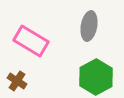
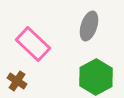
gray ellipse: rotated 8 degrees clockwise
pink rectangle: moved 2 px right, 3 px down; rotated 12 degrees clockwise
